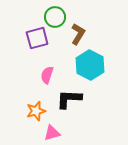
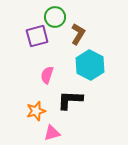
purple square: moved 2 px up
black L-shape: moved 1 px right, 1 px down
